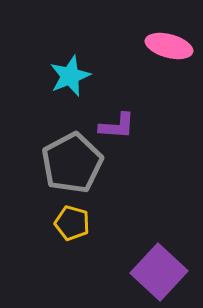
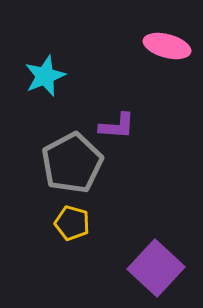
pink ellipse: moved 2 px left
cyan star: moved 25 px left
purple square: moved 3 px left, 4 px up
